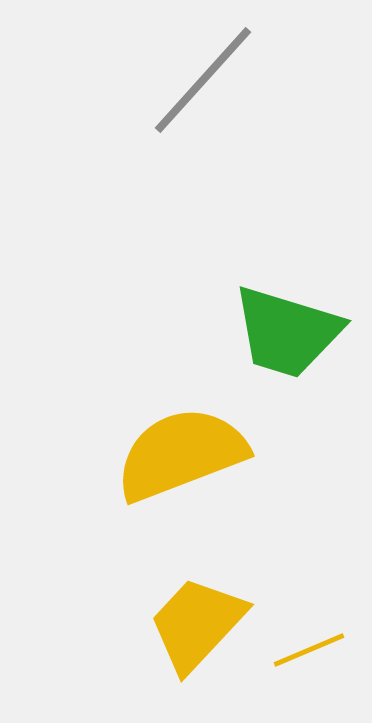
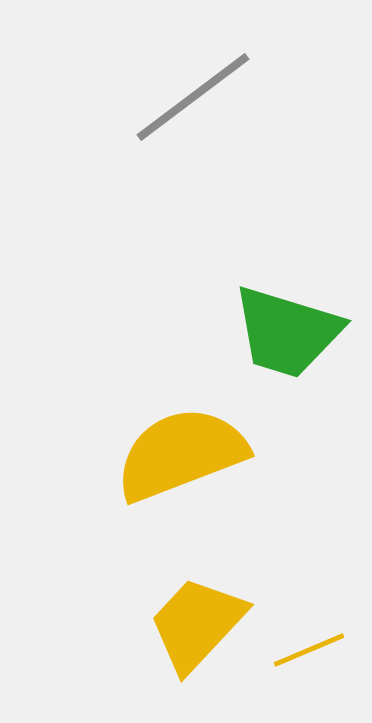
gray line: moved 10 px left, 17 px down; rotated 11 degrees clockwise
